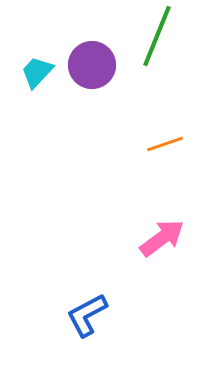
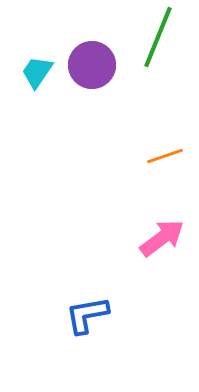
green line: moved 1 px right, 1 px down
cyan trapezoid: rotated 9 degrees counterclockwise
orange line: moved 12 px down
blue L-shape: rotated 18 degrees clockwise
